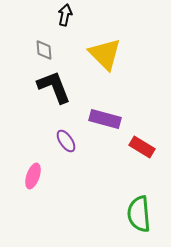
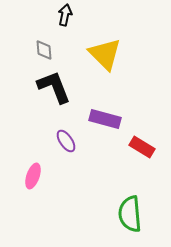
green semicircle: moved 9 px left
